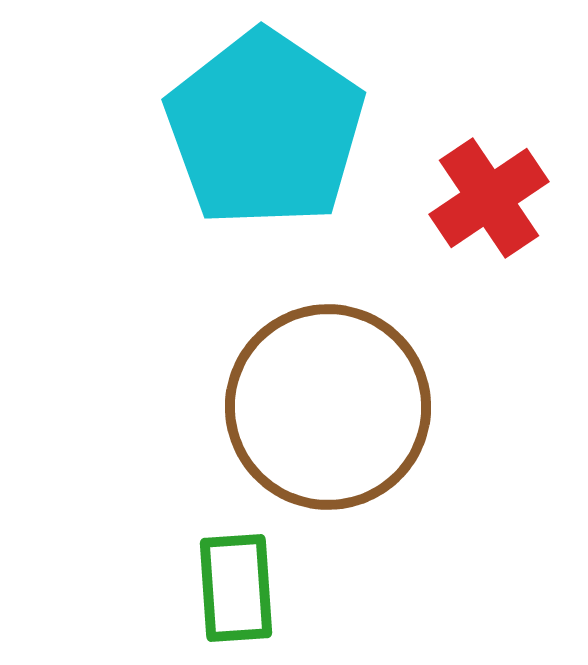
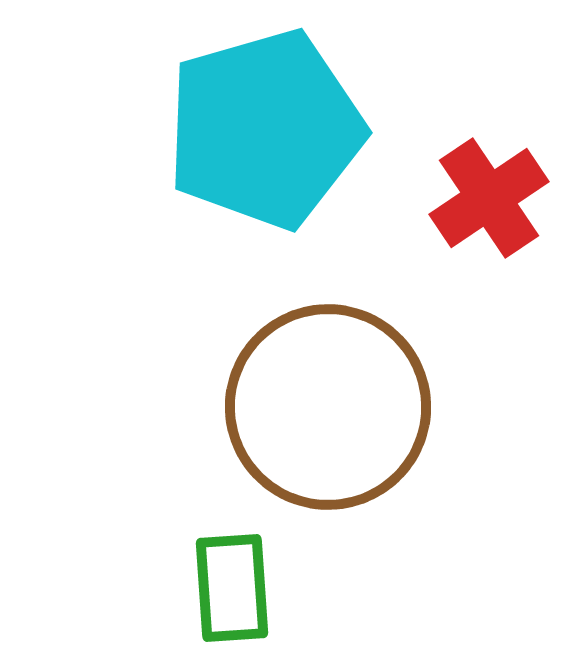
cyan pentagon: rotated 22 degrees clockwise
green rectangle: moved 4 px left
